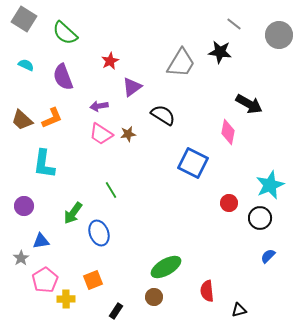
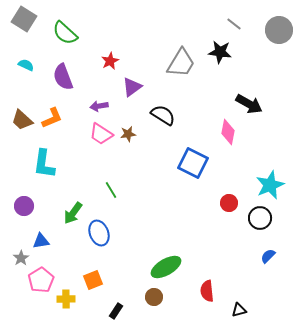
gray circle: moved 5 px up
pink pentagon: moved 4 px left
